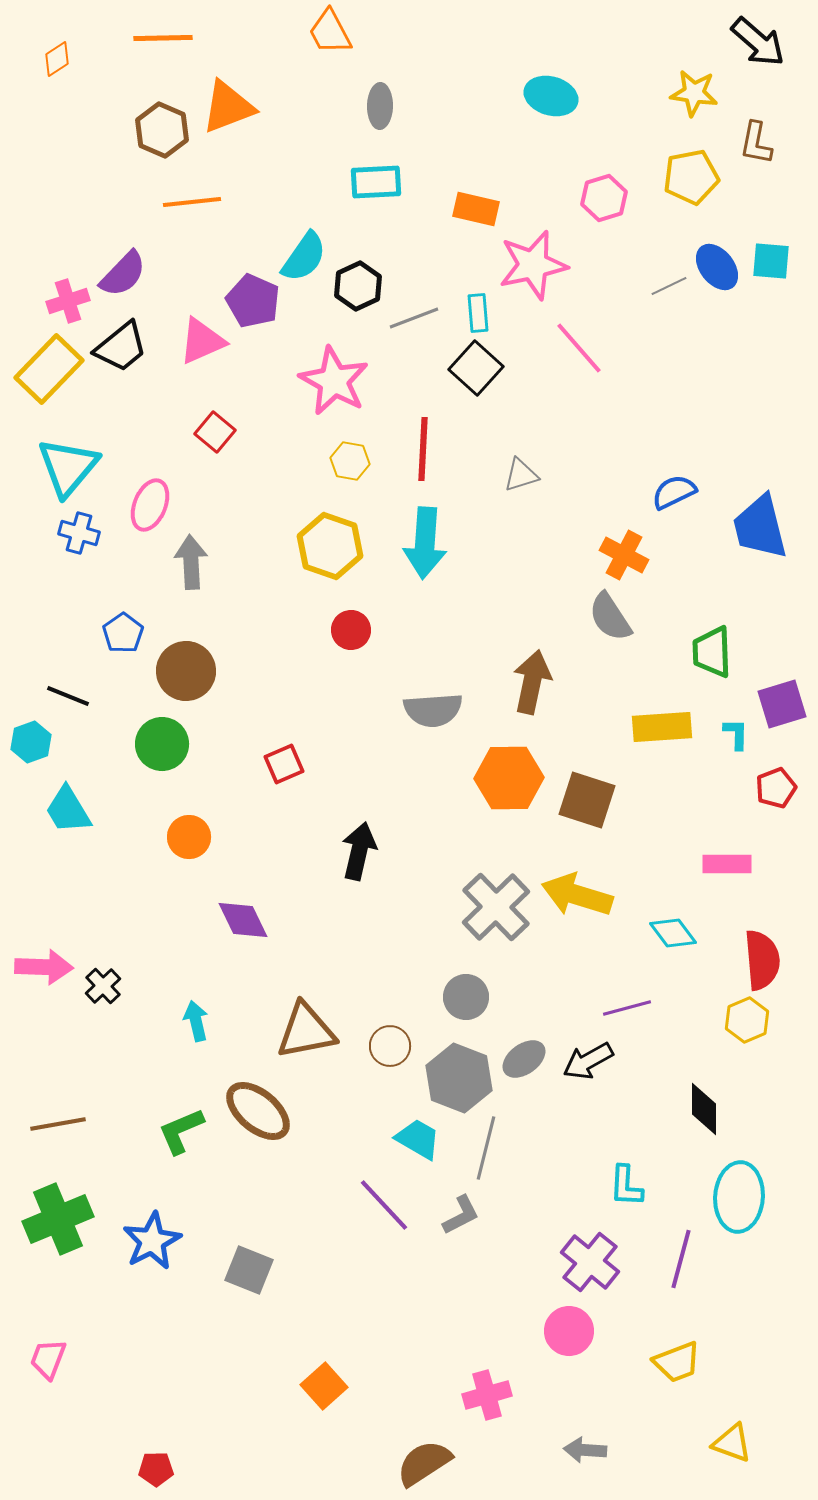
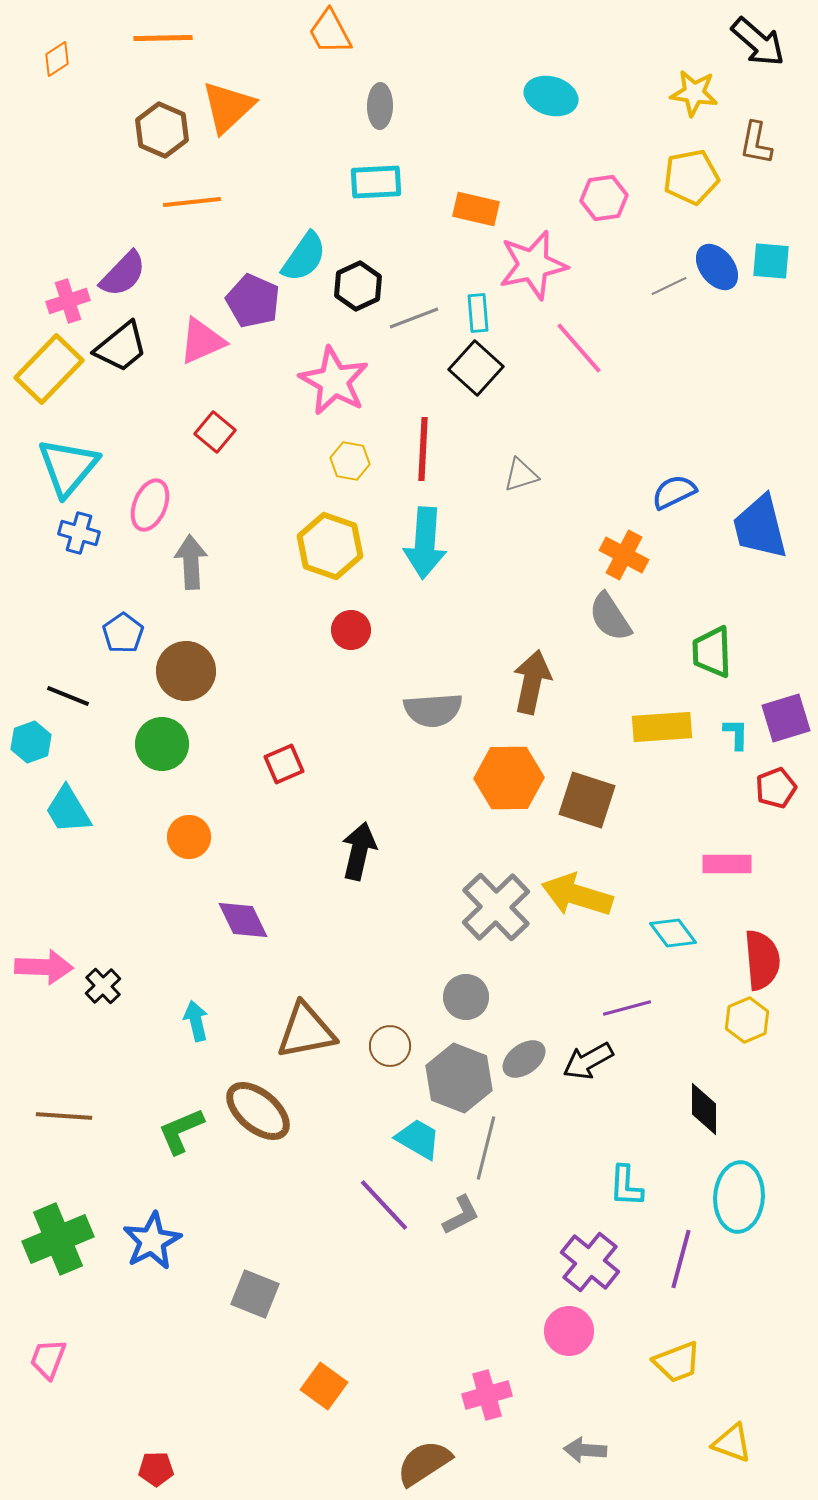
orange triangle at (228, 107): rotated 22 degrees counterclockwise
pink hexagon at (604, 198): rotated 9 degrees clockwise
purple square at (782, 704): moved 4 px right, 14 px down
brown line at (58, 1124): moved 6 px right, 8 px up; rotated 14 degrees clockwise
green cross at (58, 1219): moved 20 px down
gray square at (249, 1270): moved 6 px right, 24 px down
orange square at (324, 1386): rotated 12 degrees counterclockwise
